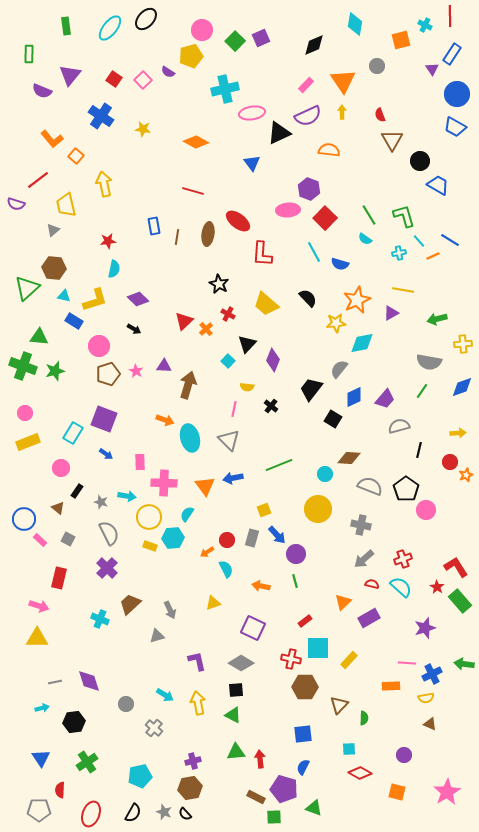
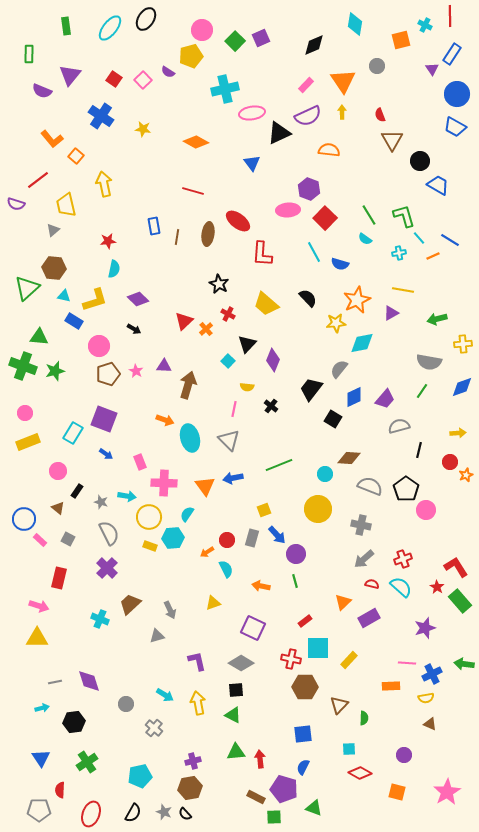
black ellipse at (146, 19): rotated 10 degrees counterclockwise
cyan line at (419, 241): moved 3 px up
pink rectangle at (140, 462): rotated 21 degrees counterclockwise
pink circle at (61, 468): moved 3 px left, 3 px down
